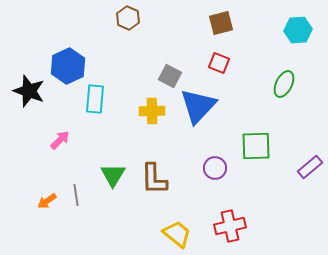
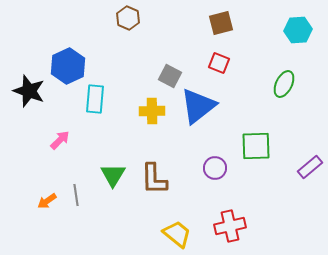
blue triangle: rotated 9 degrees clockwise
